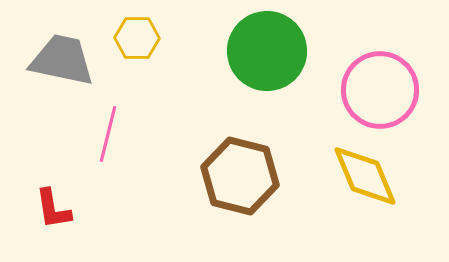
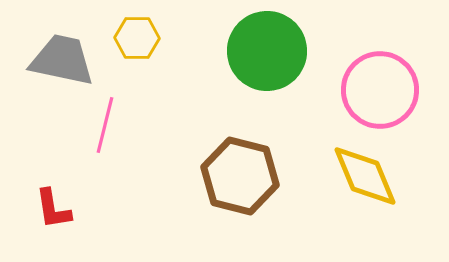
pink line: moved 3 px left, 9 px up
